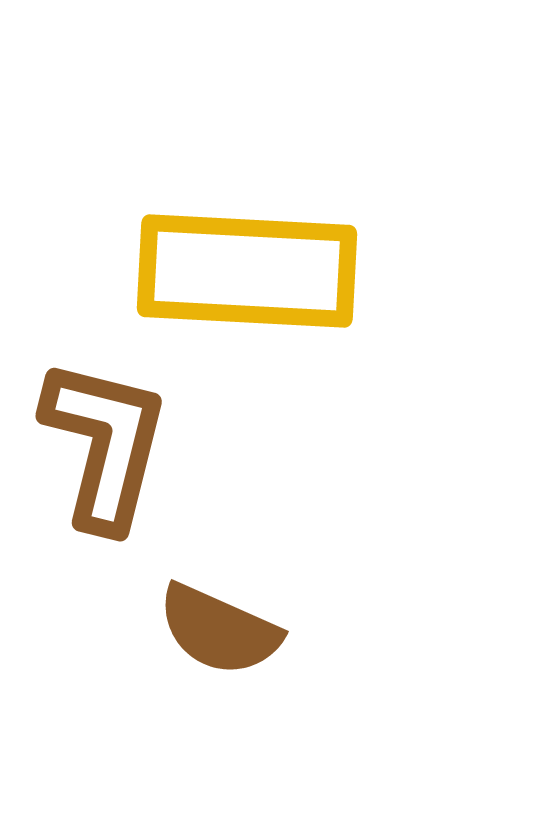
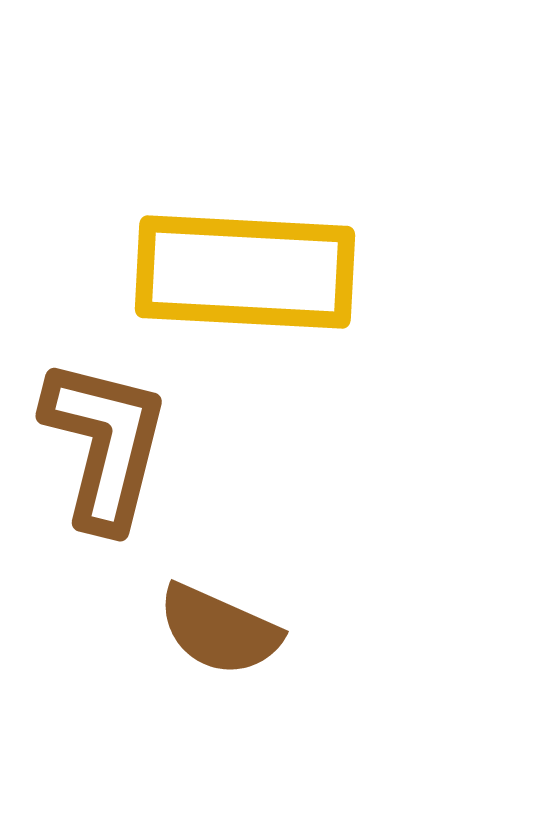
yellow rectangle: moved 2 px left, 1 px down
